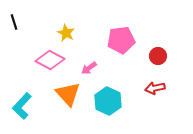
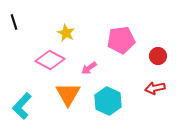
orange triangle: rotated 12 degrees clockwise
